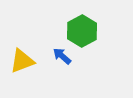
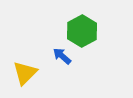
yellow triangle: moved 3 px right, 12 px down; rotated 24 degrees counterclockwise
